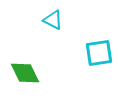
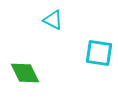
cyan square: rotated 16 degrees clockwise
